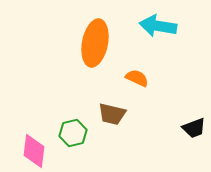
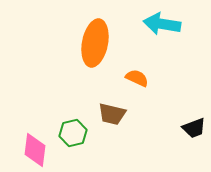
cyan arrow: moved 4 px right, 2 px up
pink diamond: moved 1 px right, 1 px up
